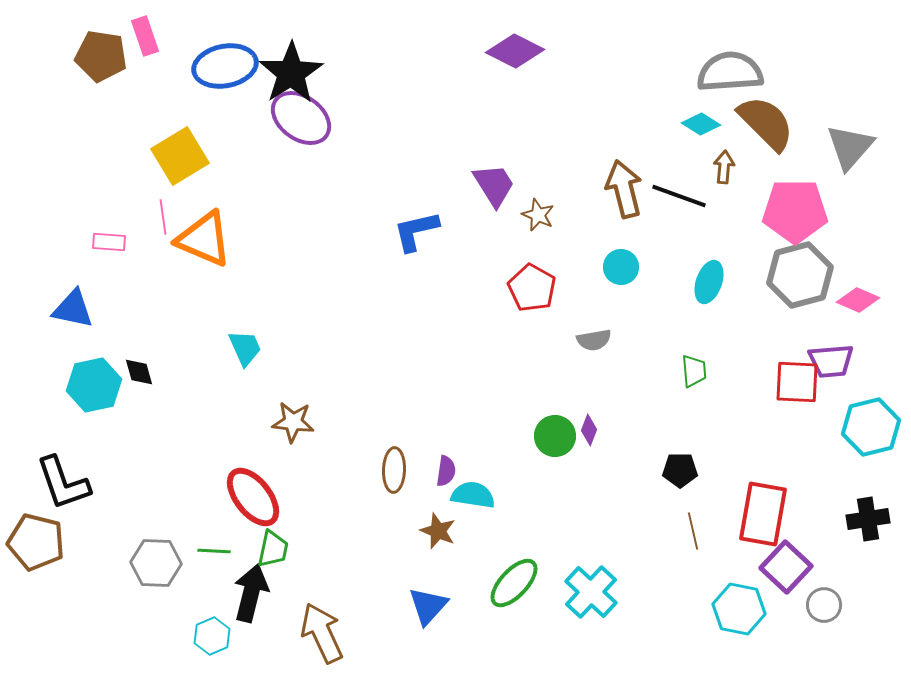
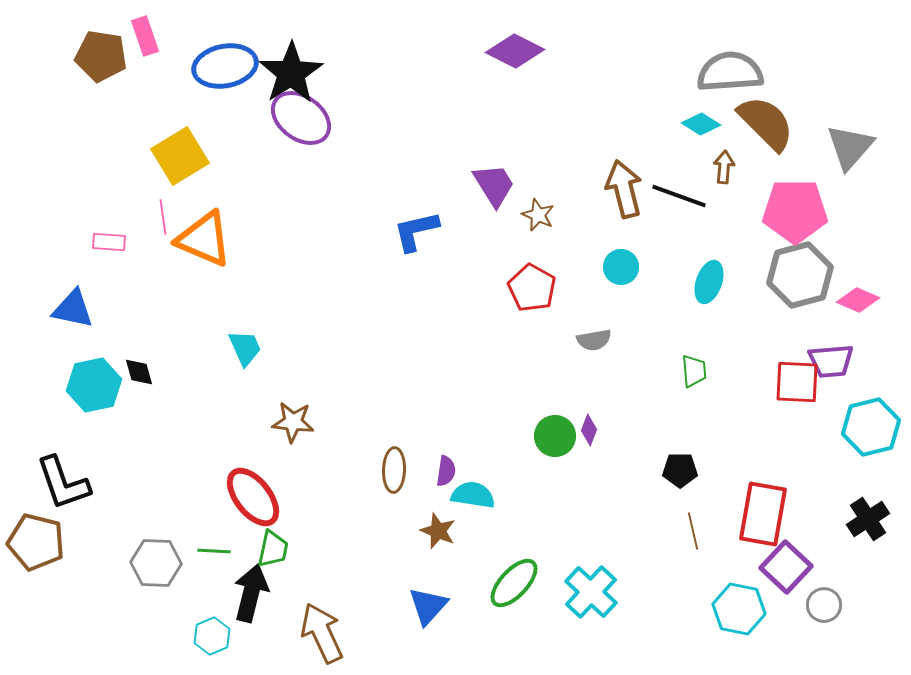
black cross at (868, 519): rotated 24 degrees counterclockwise
